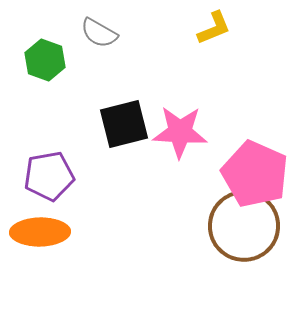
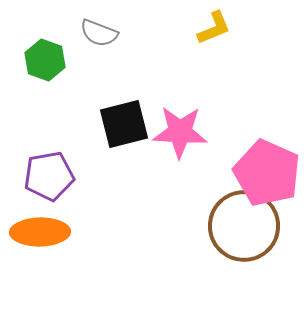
gray semicircle: rotated 9 degrees counterclockwise
pink pentagon: moved 12 px right, 1 px up
